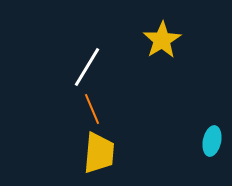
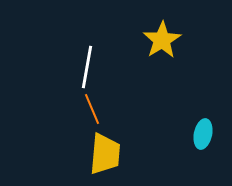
white line: rotated 21 degrees counterclockwise
cyan ellipse: moved 9 px left, 7 px up
yellow trapezoid: moved 6 px right, 1 px down
